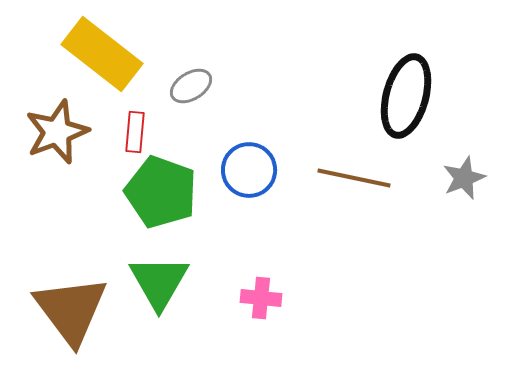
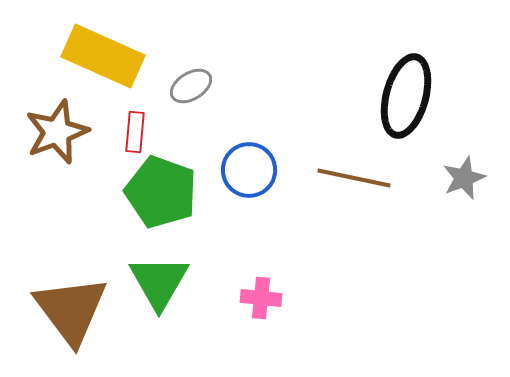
yellow rectangle: moved 1 px right, 2 px down; rotated 14 degrees counterclockwise
